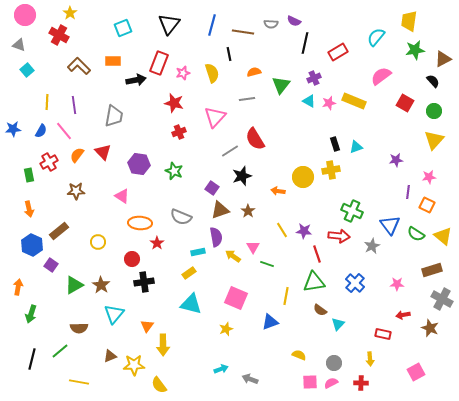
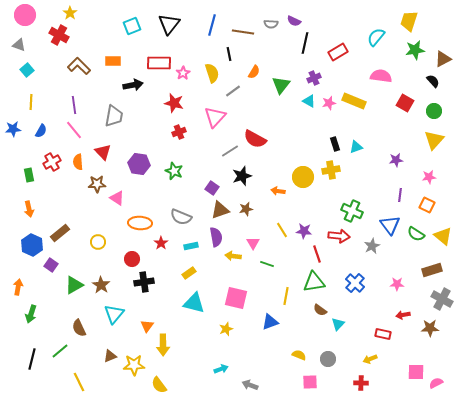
yellow trapezoid at (409, 21): rotated 10 degrees clockwise
cyan square at (123, 28): moved 9 px right, 2 px up
red rectangle at (159, 63): rotated 70 degrees clockwise
orange semicircle at (254, 72): rotated 136 degrees clockwise
pink star at (183, 73): rotated 16 degrees counterclockwise
pink semicircle at (381, 76): rotated 45 degrees clockwise
black arrow at (136, 80): moved 3 px left, 5 px down
gray line at (247, 99): moved 14 px left, 8 px up; rotated 28 degrees counterclockwise
yellow line at (47, 102): moved 16 px left
pink line at (64, 131): moved 10 px right, 1 px up
red semicircle at (255, 139): rotated 30 degrees counterclockwise
orange semicircle at (77, 155): moved 1 px right, 7 px down; rotated 42 degrees counterclockwise
red cross at (49, 162): moved 3 px right
brown star at (76, 191): moved 21 px right, 7 px up
purple line at (408, 192): moved 8 px left, 3 px down
pink triangle at (122, 196): moved 5 px left, 2 px down
brown star at (248, 211): moved 2 px left, 2 px up; rotated 24 degrees clockwise
brown rectangle at (59, 231): moved 1 px right, 2 px down
red star at (157, 243): moved 4 px right
pink triangle at (253, 247): moved 4 px up
cyan rectangle at (198, 252): moved 7 px left, 6 px up
yellow arrow at (233, 256): rotated 28 degrees counterclockwise
pink square at (236, 298): rotated 10 degrees counterclockwise
cyan triangle at (191, 304): moved 3 px right, 1 px up
brown semicircle at (79, 328): rotated 66 degrees clockwise
brown star at (430, 328): rotated 24 degrees counterclockwise
yellow arrow at (370, 359): rotated 72 degrees clockwise
gray circle at (334, 363): moved 6 px left, 4 px up
pink square at (416, 372): rotated 30 degrees clockwise
gray arrow at (250, 379): moved 6 px down
yellow line at (79, 382): rotated 54 degrees clockwise
pink semicircle at (331, 383): moved 105 px right
